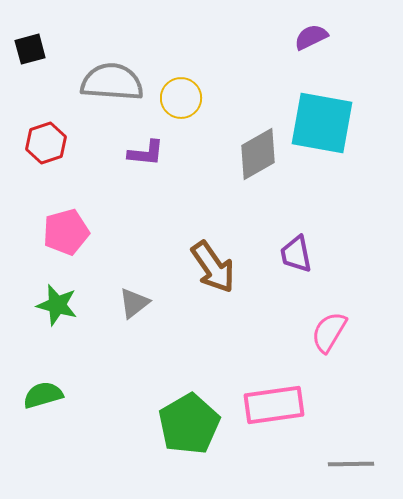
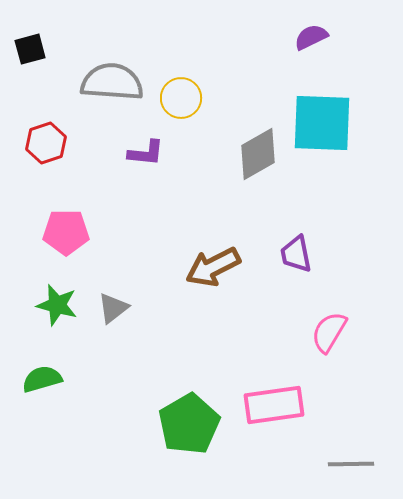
cyan square: rotated 8 degrees counterclockwise
pink pentagon: rotated 15 degrees clockwise
brown arrow: rotated 98 degrees clockwise
gray triangle: moved 21 px left, 5 px down
green semicircle: moved 1 px left, 16 px up
